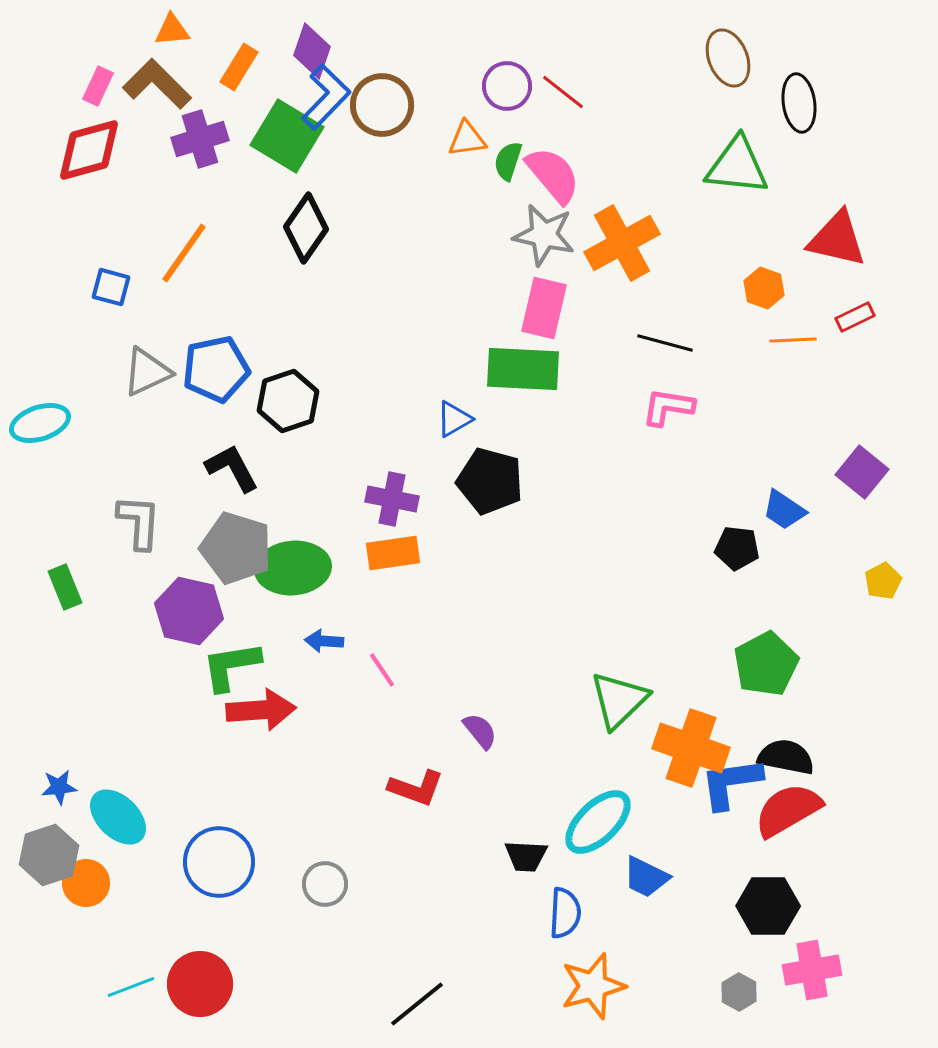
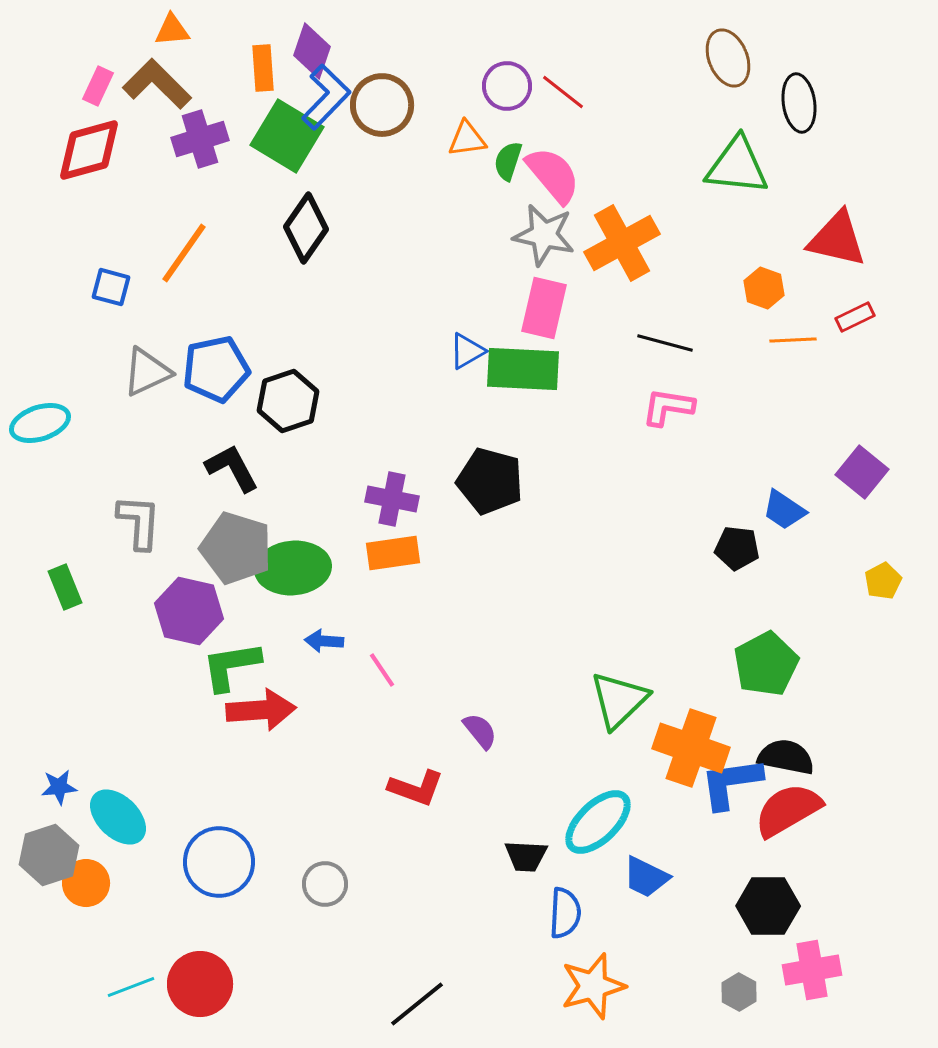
orange rectangle at (239, 67): moved 24 px right, 1 px down; rotated 36 degrees counterclockwise
blue triangle at (454, 419): moved 13 px right, 68 px up
